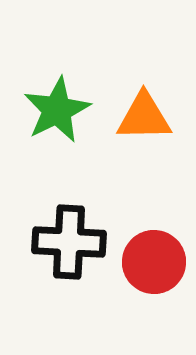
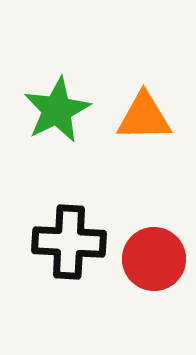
red circle: moved 3 px up
